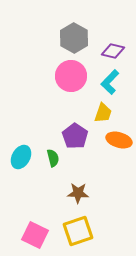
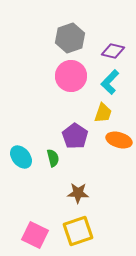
gray hexagon: moved 4 px left; rotated 12 degrees clockwise
cyan ellipse: rotated 70 degrees counterclockwise
